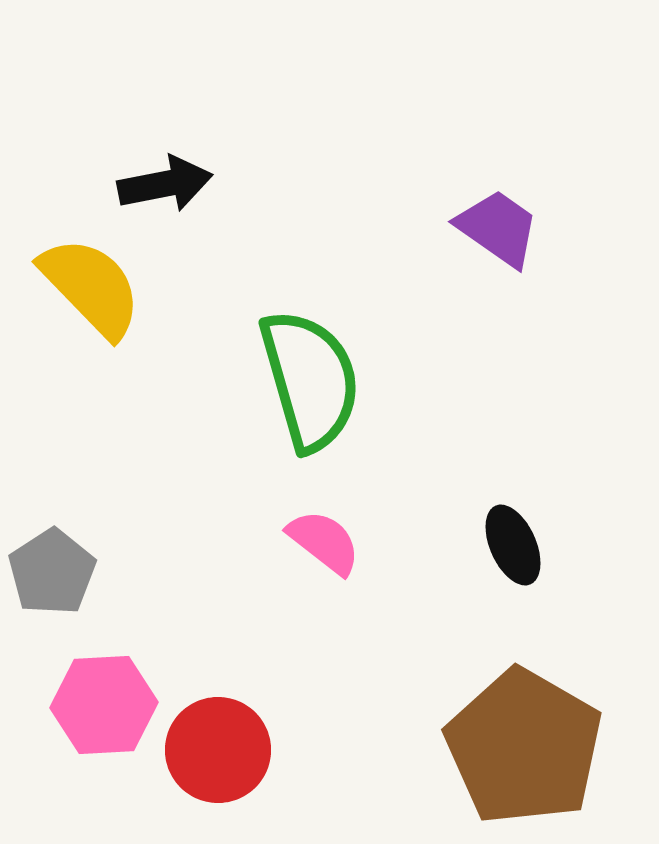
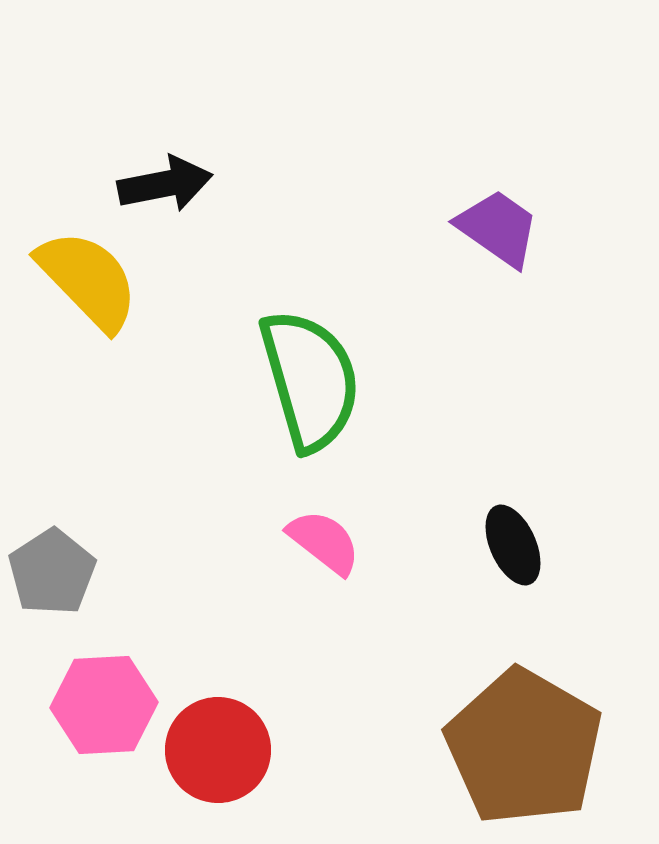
yellow semicircle: moved 3 px left, 7 px up
